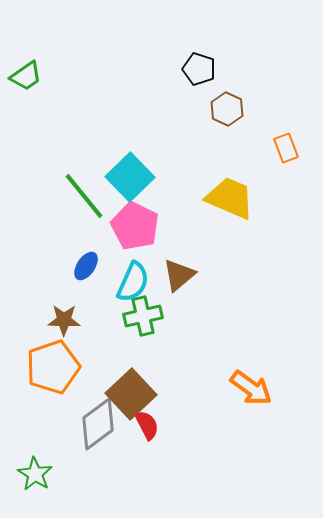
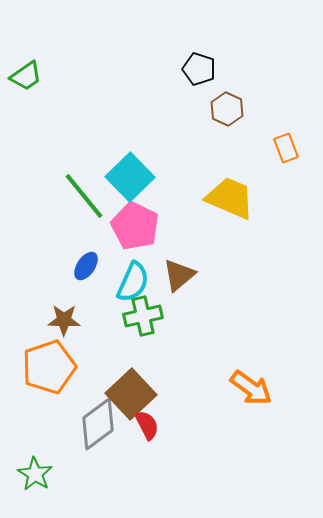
orange pentagon: moved 4 px left
